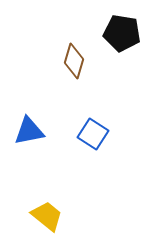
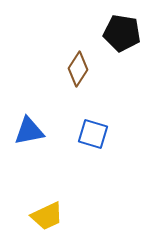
brown diamond: moved 4 px right, 8 px down; rotated 16 degrees clockwise
blue square: rotated 16 degrees counterclockwise
yellow trapezoid: rotated 116 degrees clockwise
